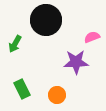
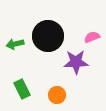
black circle: moved 2 px right, 16 px down
green arrow: rotated 48 degrees clockwise
